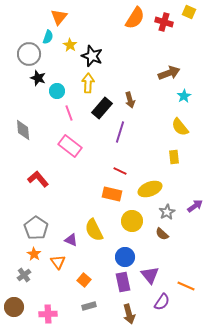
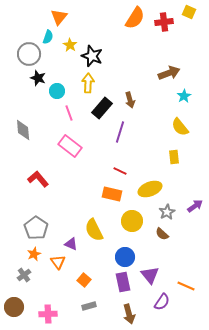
red cross at (164, 22): rotated 24 degrees counterclockwise
purple triangle at (71, 240): moved 4 px down
orange star at (34, 254): rotated 16 degrees clockwise
